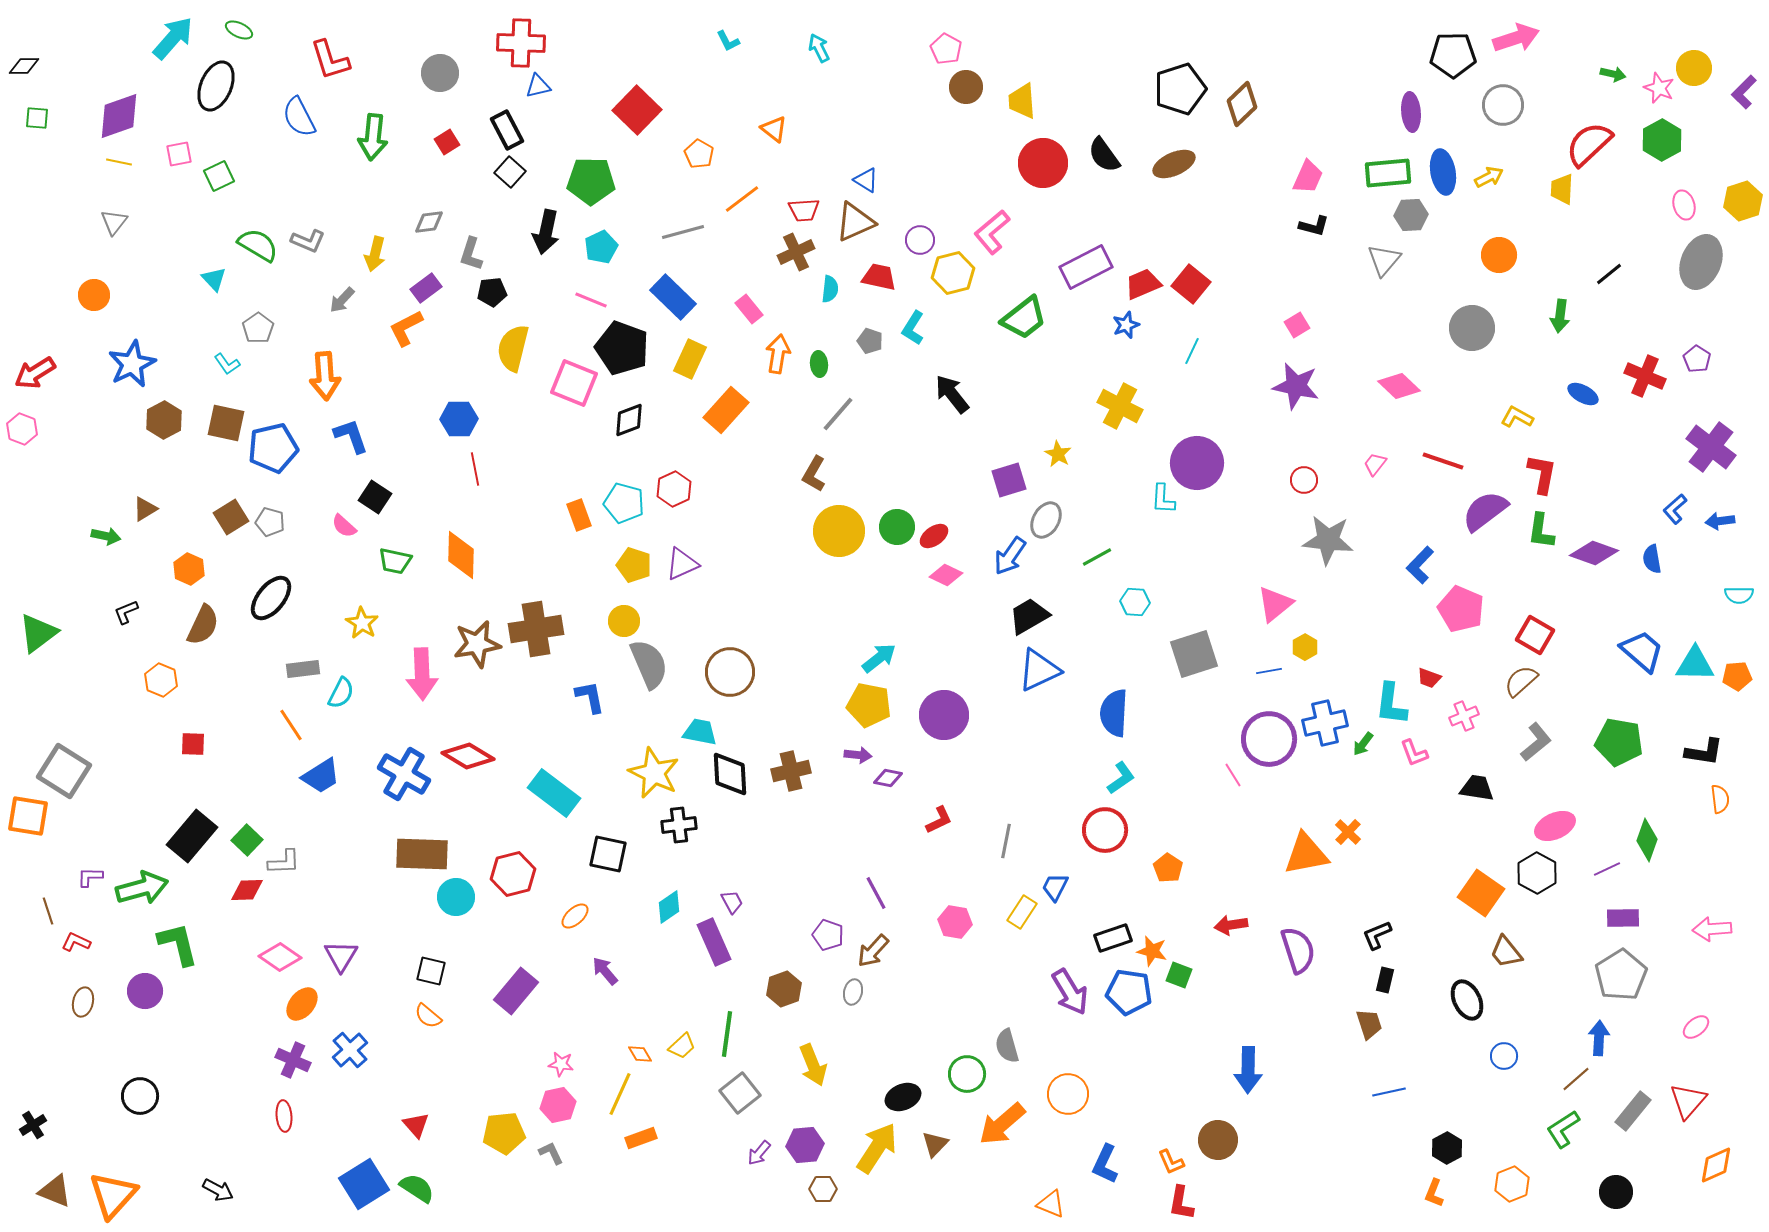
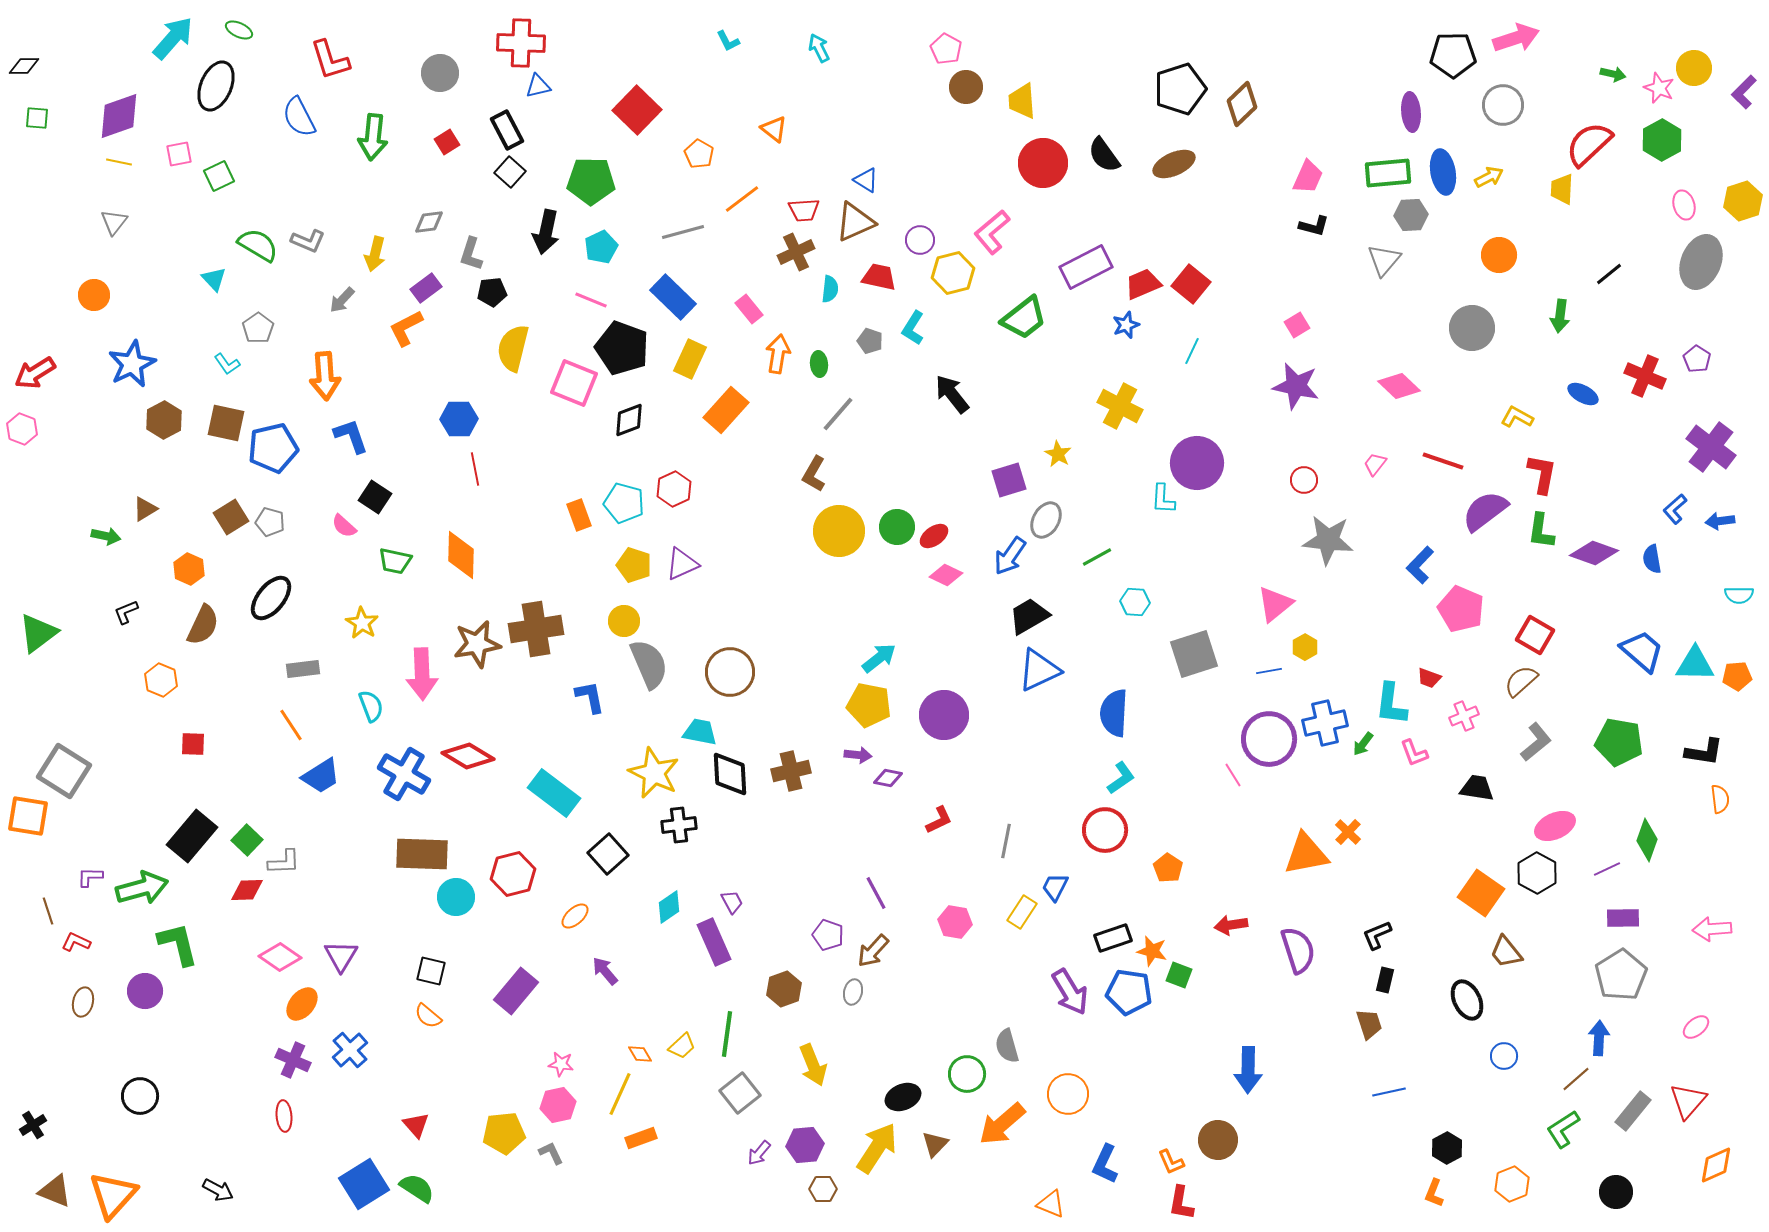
cyan semicircle at (341, 693): moved 30 px right, 13 px down; rotated 48 degrees counterclockwise
black square at (608, 854): rotated 36 degrees clockwise
